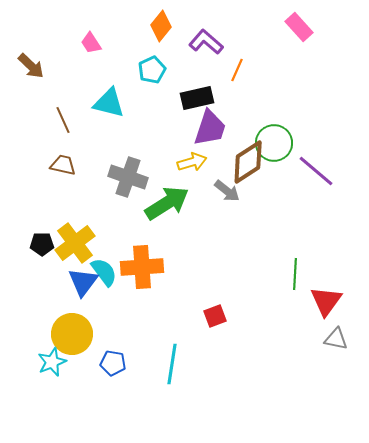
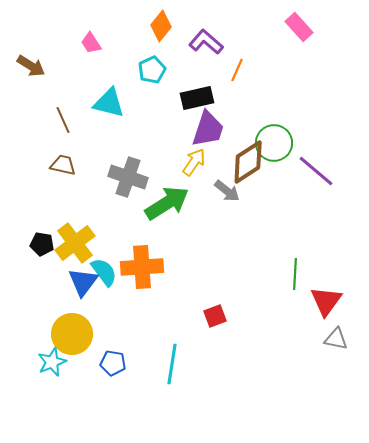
brown arrow: rotated 12 degrees counterclockwise
purple trapezoid: moved 2 px left, 1 px down
yellow arrow: moved 2 px right; rotated 40 degrees counterclockwise
black pentagon: rotated 10 degrees clockwise
